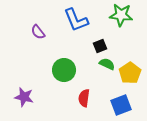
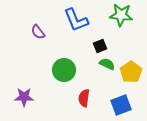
yellow pentagon: moved 1 px right, 1 px up
purple star: rotated 12 degrees counterclockwise
